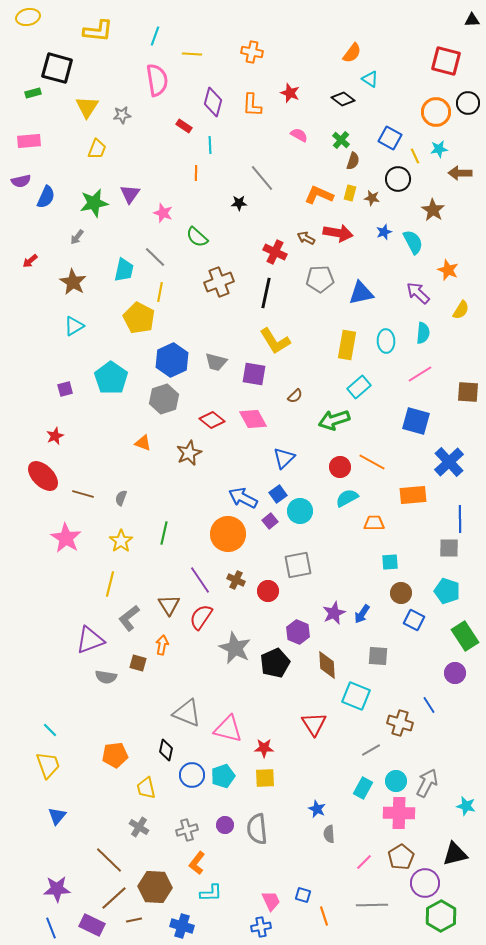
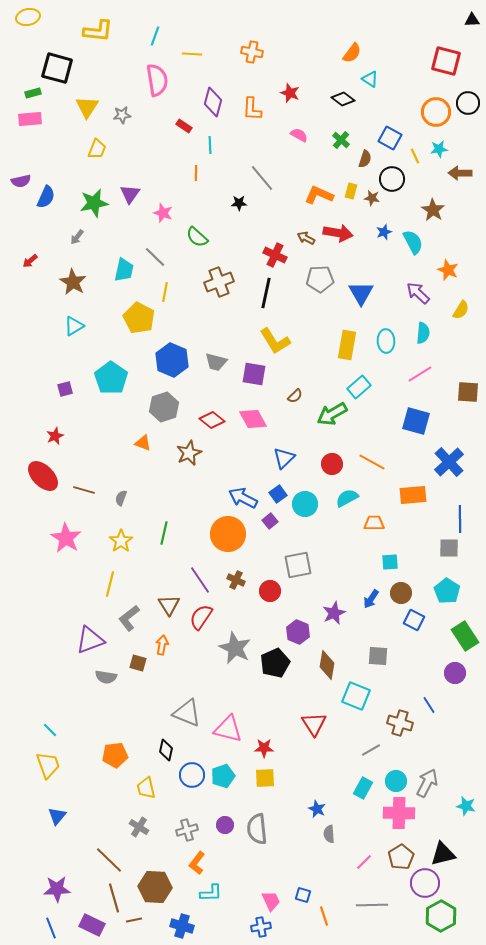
orange L-shape at (252, 105): moved 4 px down
pink rectangle at (29, 141): moved 1 px right, 22 px up
brown semicircle at (353, 161): moved 12 px right, 2 px up
black circle at (398, 179): moved 6 px left
yellow rectangle at (350, 193): moved 1 px right, 2 px up
red cross at (275, 252): moved 3 px down
yellow line at (160, 292): moved 5 px right
blue triangle at (361, 293): rotated 48 degrees counterclockwise
blue hexagon at (172, 360): rotated 12 degrees counterclockwise
gray hexagon at (164, 399): moved 8 px down
green arrow at (334, 420): moved 2 px left, 6 px up; rotated 12 degrees counterclockwise
red circle at (340, 467): moved 8 px left, 3 px up
brown line at (83, 494): moved 1 px right, 4 px up
cyan circle at (300, 511): moved 5 px right, 7 px up
red circle at (268, 591): moved 2 px right
cyan pentagon at (447, 591): rotated 15 degrees clockwise
blue arrow at (362, 614): moved 9 px right, 15 px up
brown diamond at (327, 665): rotated 12 degrees clockwise
black triangle at (455, 854): moved 12 px left
brown line at (114, 898): rotated 64 degrees counterclockwise
